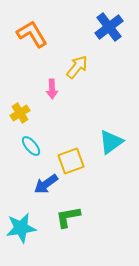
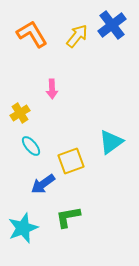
blue cross: moved 3 px right, 2 px up
yellow arrow: moved 31 px up
blue arrow: moved 3 px left
cyan star: moved 2 px right; rotated 12 degrees counterclockwise
